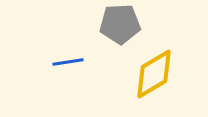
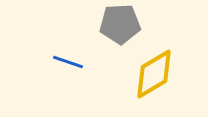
blue line: rotated 28 degrees clockwise
